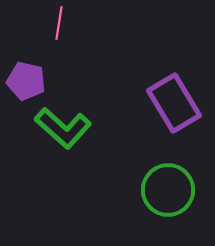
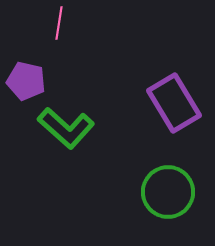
green L-shape: moved 3 px right
green circle: moved 2 px down
